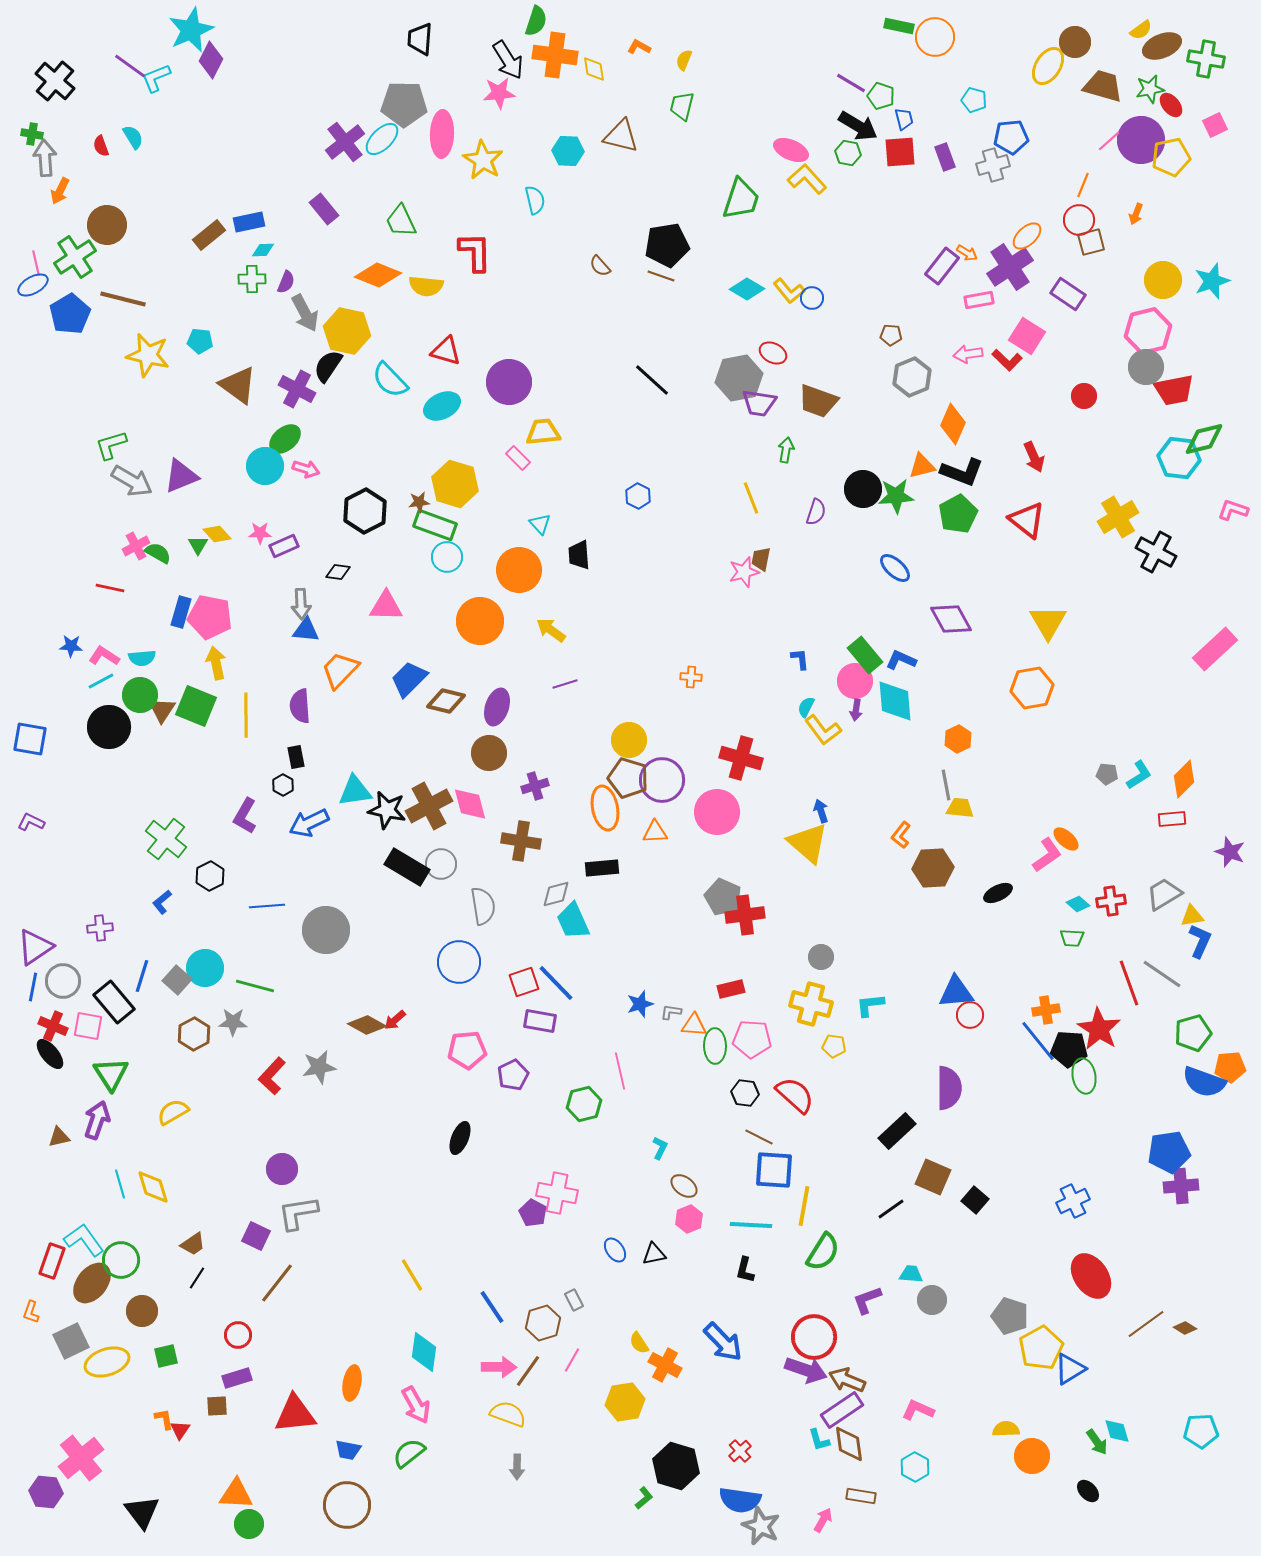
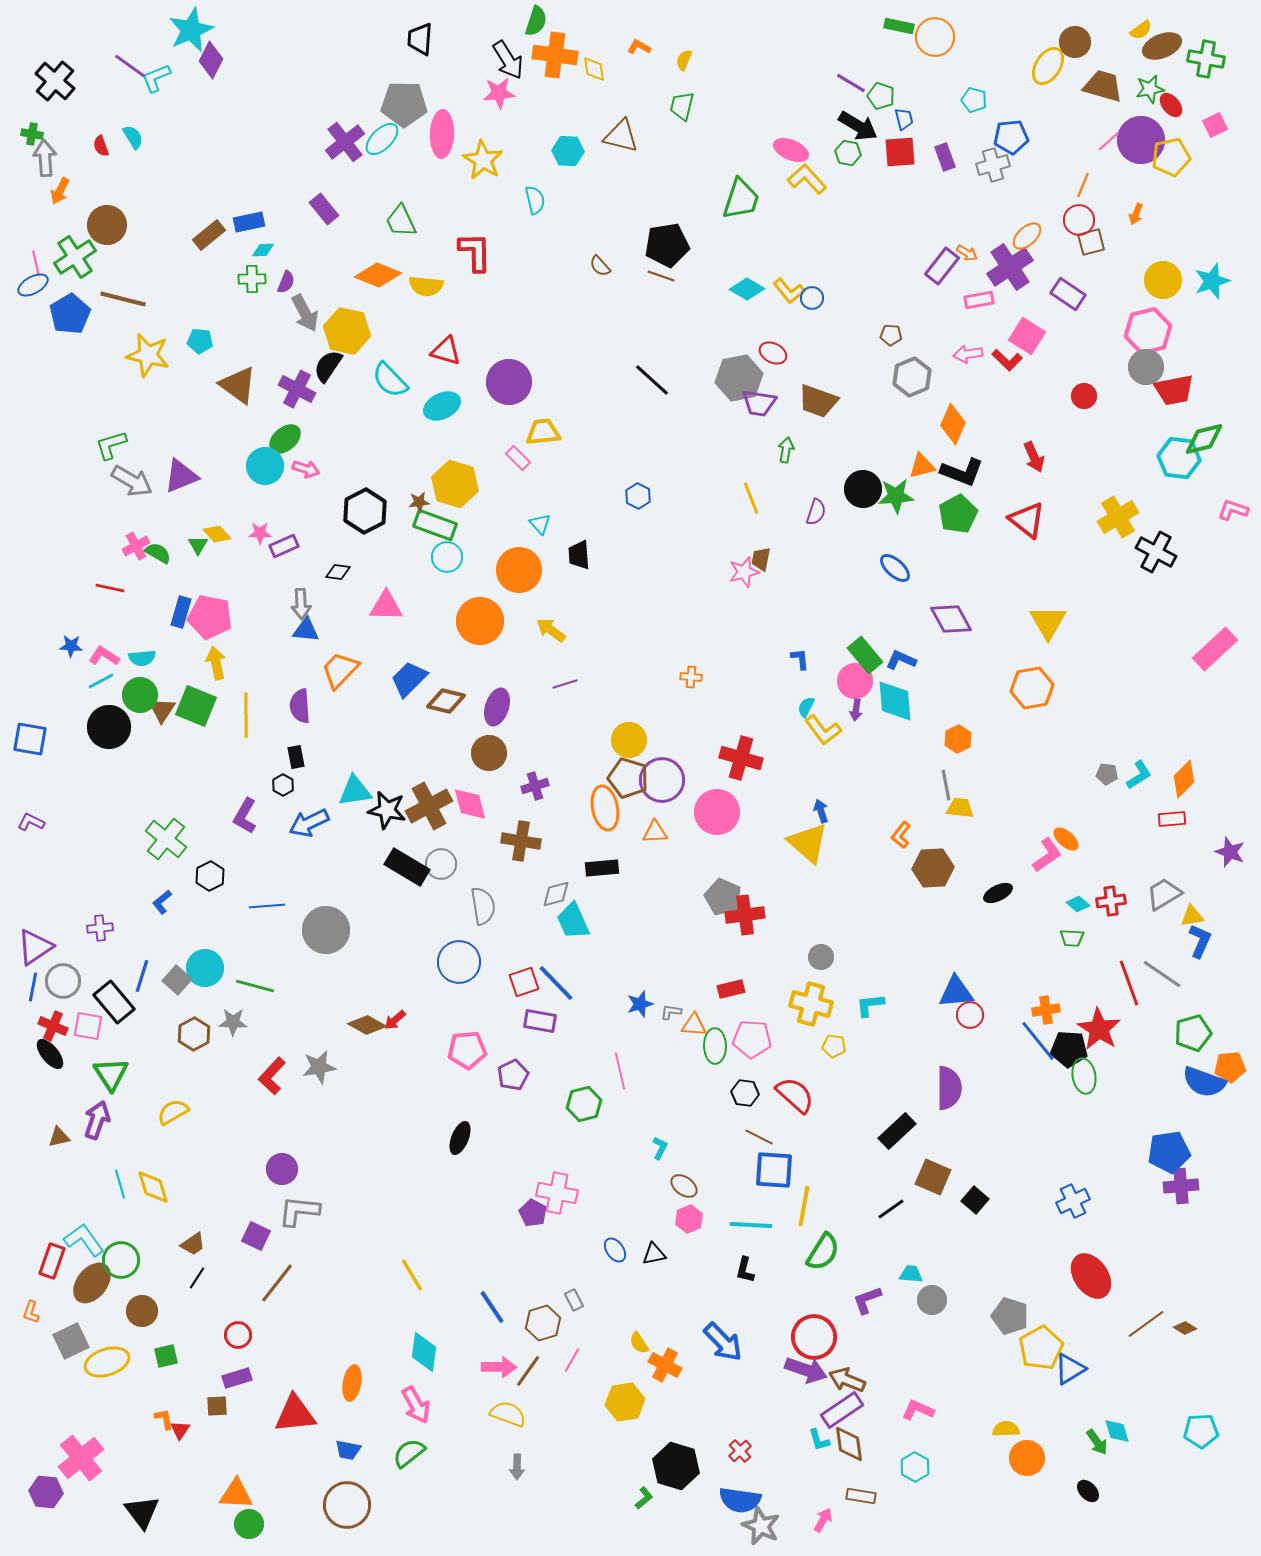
gray L-shape at (298, 1213): moved 1 px right, 2 px up; rotated 15 degrees clockwise
orange circle at (1032, 1456): moved 5 px left, 2 px down
